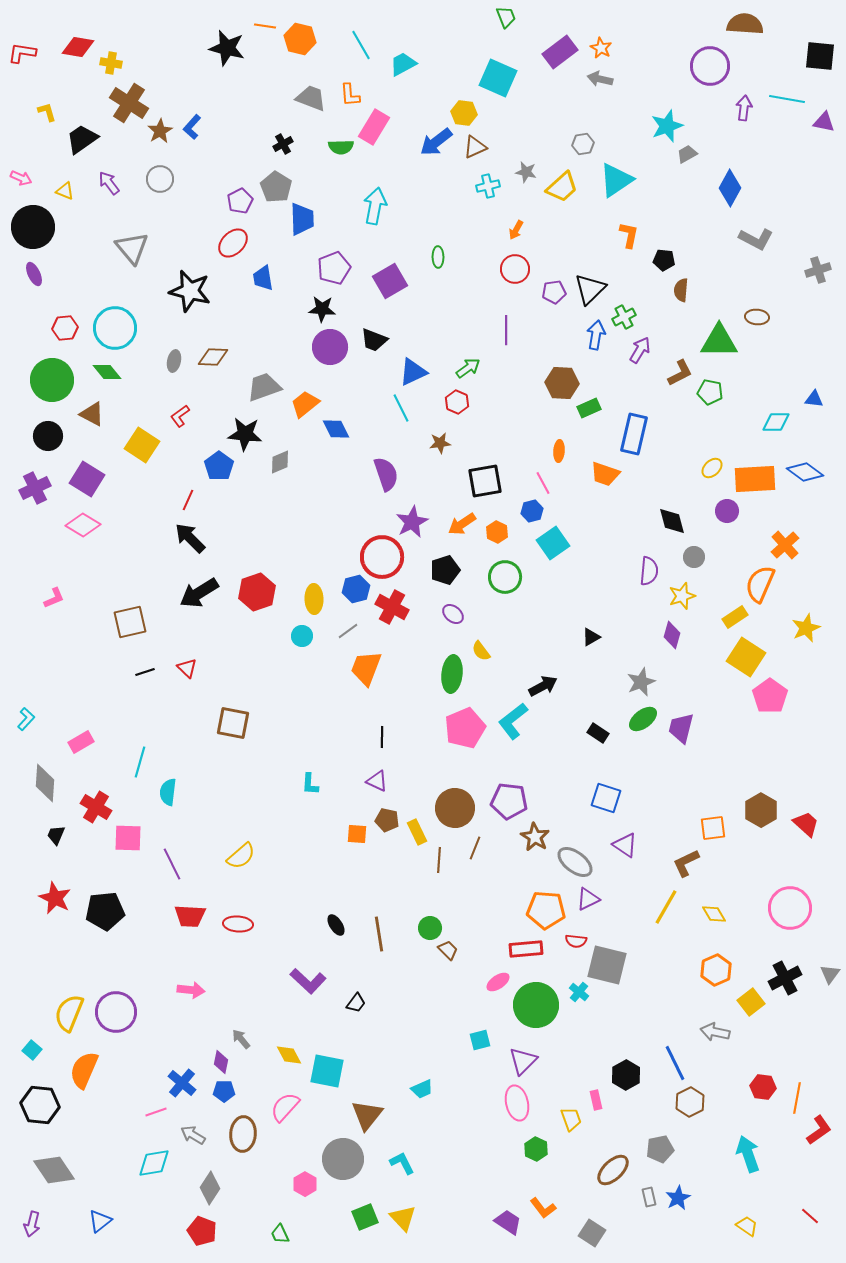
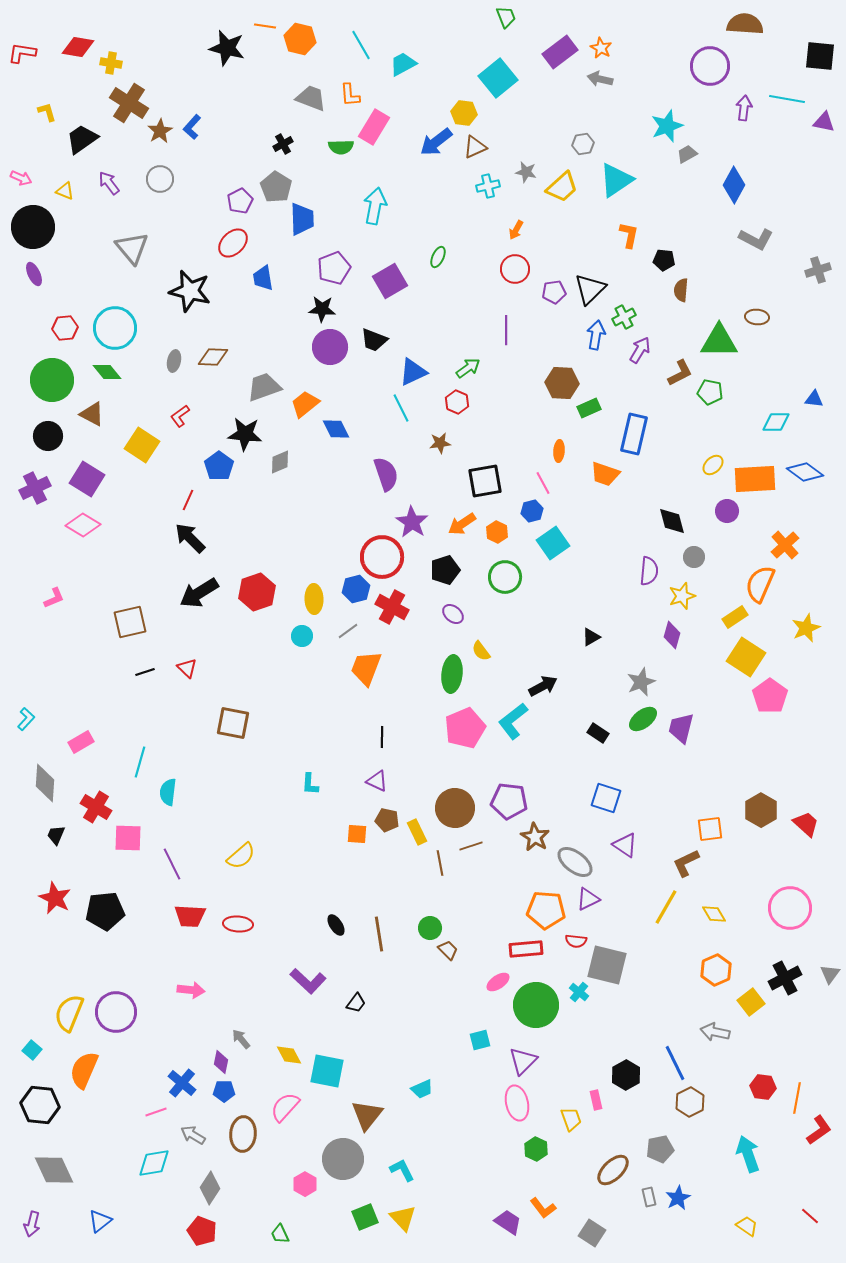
cyan square at (498, 78): rotated 27 degrees clockwise
blue diamond at (730, 188): moved 4 px right, 3 px up
green ellipse at (438, 257): rotated 25 degrees clockwise
yellow ellipse at (712, 468): moved 1 px right, 3 px up
purple star at (412, 522): rotated 12 degrees counterclockwise
orange square at (713, 828): moved 3 px left, 1 px down
brown line at (475, 848): moved 4 px left, 2 px up; rotated 50 degrees clockwise
brown line at (439, 860): moved 1 px right, 3 px down; rotated 15 degrees counterclockwise
cyan L-shape at (402, 1163): moved 7 px down
gray diamond at (54, 1170): rotated 9 degrees clockwise
